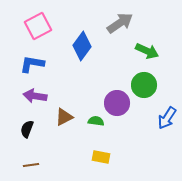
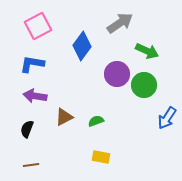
purple circle: moved 29 px up
green semicircle: rotated 28 degrees counterclockwise
